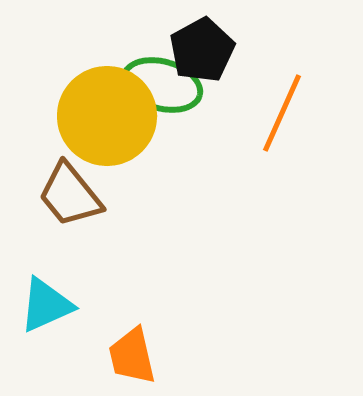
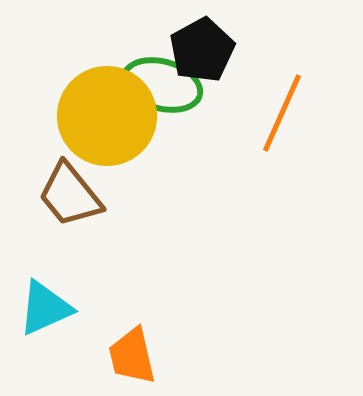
cyan triangle: moved 1 px left, 3 px down
